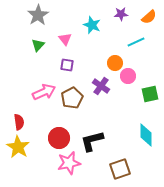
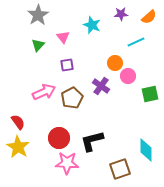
pink triangle: moved 2 px left, 2 px up
purple square: rotated 16 degrees counterclockwise
red semicircle: moved 1 px left; rotated 28 degrees counterclockwise
cyan diamond: moved 15 px down
pink star: moved 2 px left; rotated 15 degrees clockwise
